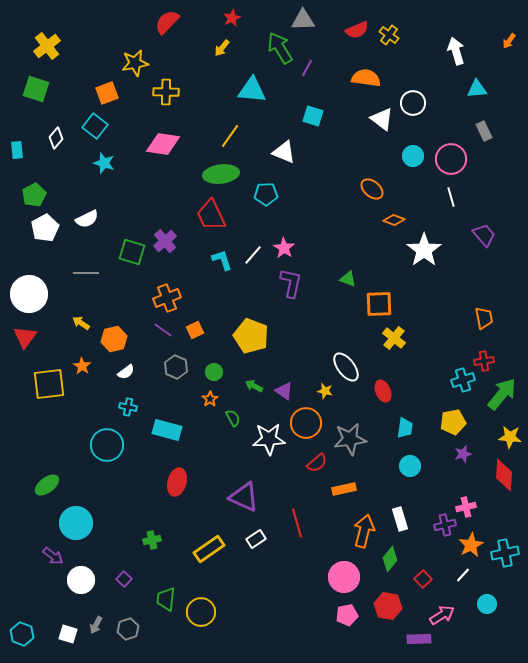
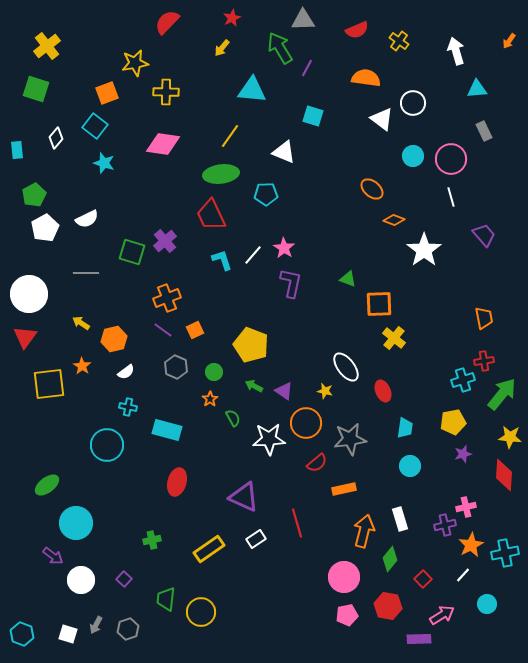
yellow cross at (389, 35): moved 10 px right, 6 px down
yellow pentagon at (251, 336): moved 9 px down
